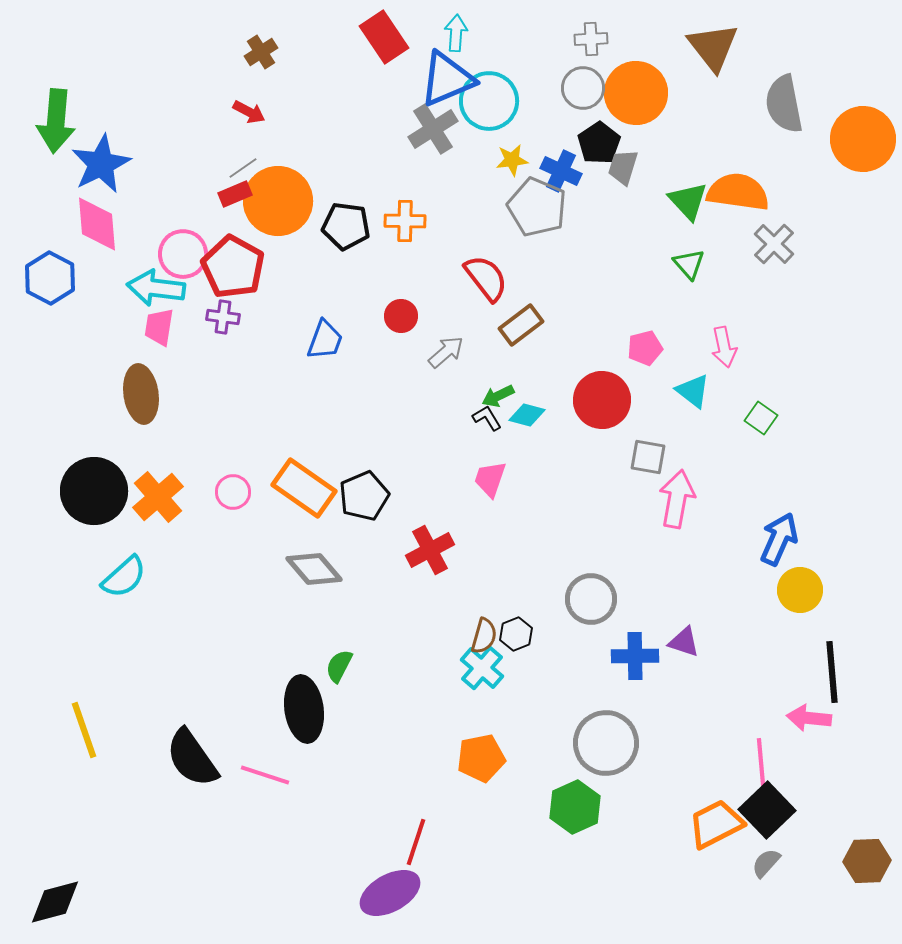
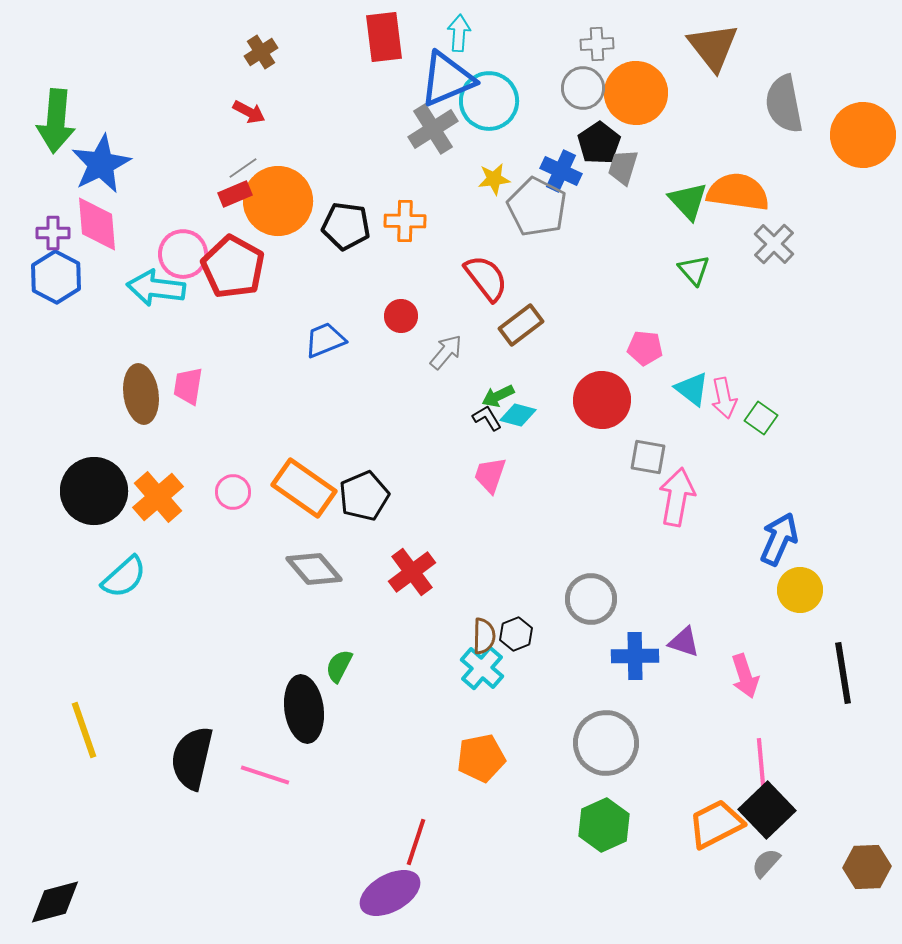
cyan arrow at (456, 33): moved 3 px right
red rectangle at (384, 37): rotated 27 degrees clockwise
gray cross at (591, 39): moved 6 px right, 5 px down
orange circle at (863, 139): moved 4 px up
yellow star at (512, 160): moved 18 px left, 19 px down
gray pentagon at (537, 207): rotated 4 degrees clockwise
green triangle at (689, 264): moved 5 px right, 6 px down
blue hexagon at (50, 278): moved 6 px right, 1 px up
purple cross at (223, 317): moved 170 px left, 84 px up; rotated 8 degrees counterclockwise
pink trapezoid at (159, 327): moved 29 px right, 59 px down
blue trapezoid at (325, 340): rotated 132 degrees counterclockwise
pink arrow at (724, 347): moved 51 px down
pink pentagon at (645, 348): rotated 20 degrees clockwise
gray arrow at (446, 352): rotated 9 degrees counterclockwise
cyan triangle at (693, 391): moved 1 px left, 2 px up
cyan diamond at (527, 415): moved 9 px left
pink trapezoid at (490, 479): moved 4 px up
pink arrow at (677, 499): moved 2 px up
red cross at (430, 550): moved 18 px left, 22 px down; rotated 9 degrees counterclockwise
brown semicircle at (484, 636): rotated 15 degrees counterclockwise
black line at (832, 672): moved 11 px right, 1 px down; rotated 4 degrees counterclockwise
pink arrow at (809, 718): moved 64 px left, 42 px up; rotated 114 degrees counterclockwise
black semicircle at (192, 758): rotated 48 degrees clockwise
green hexagon at (575, 807): moved 29 px right, 18 px down
brown hexagon at (867, 861): moved 6 px down
